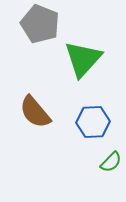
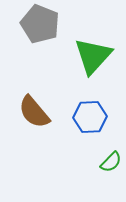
green triangle: moved 10 px right, 3 px up
brown semicircle: moved 1 px left
blue hexagon: moved 3 px left, 5 px up
